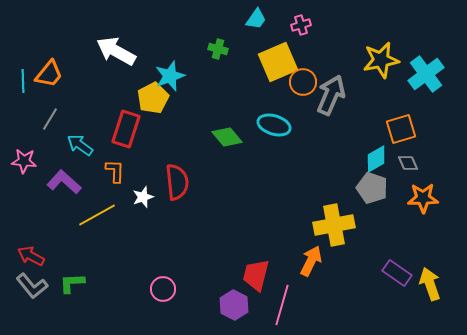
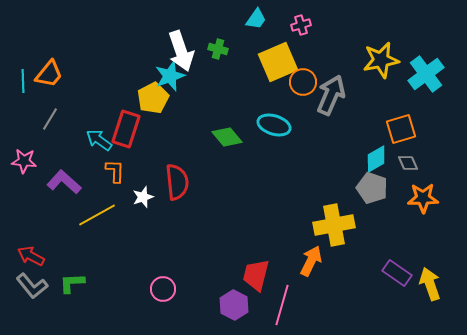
white arrow: moved 65 px right; rotated 138 degrees counterclockwise
cyan arrow: moved 19 px right, 5 px up
